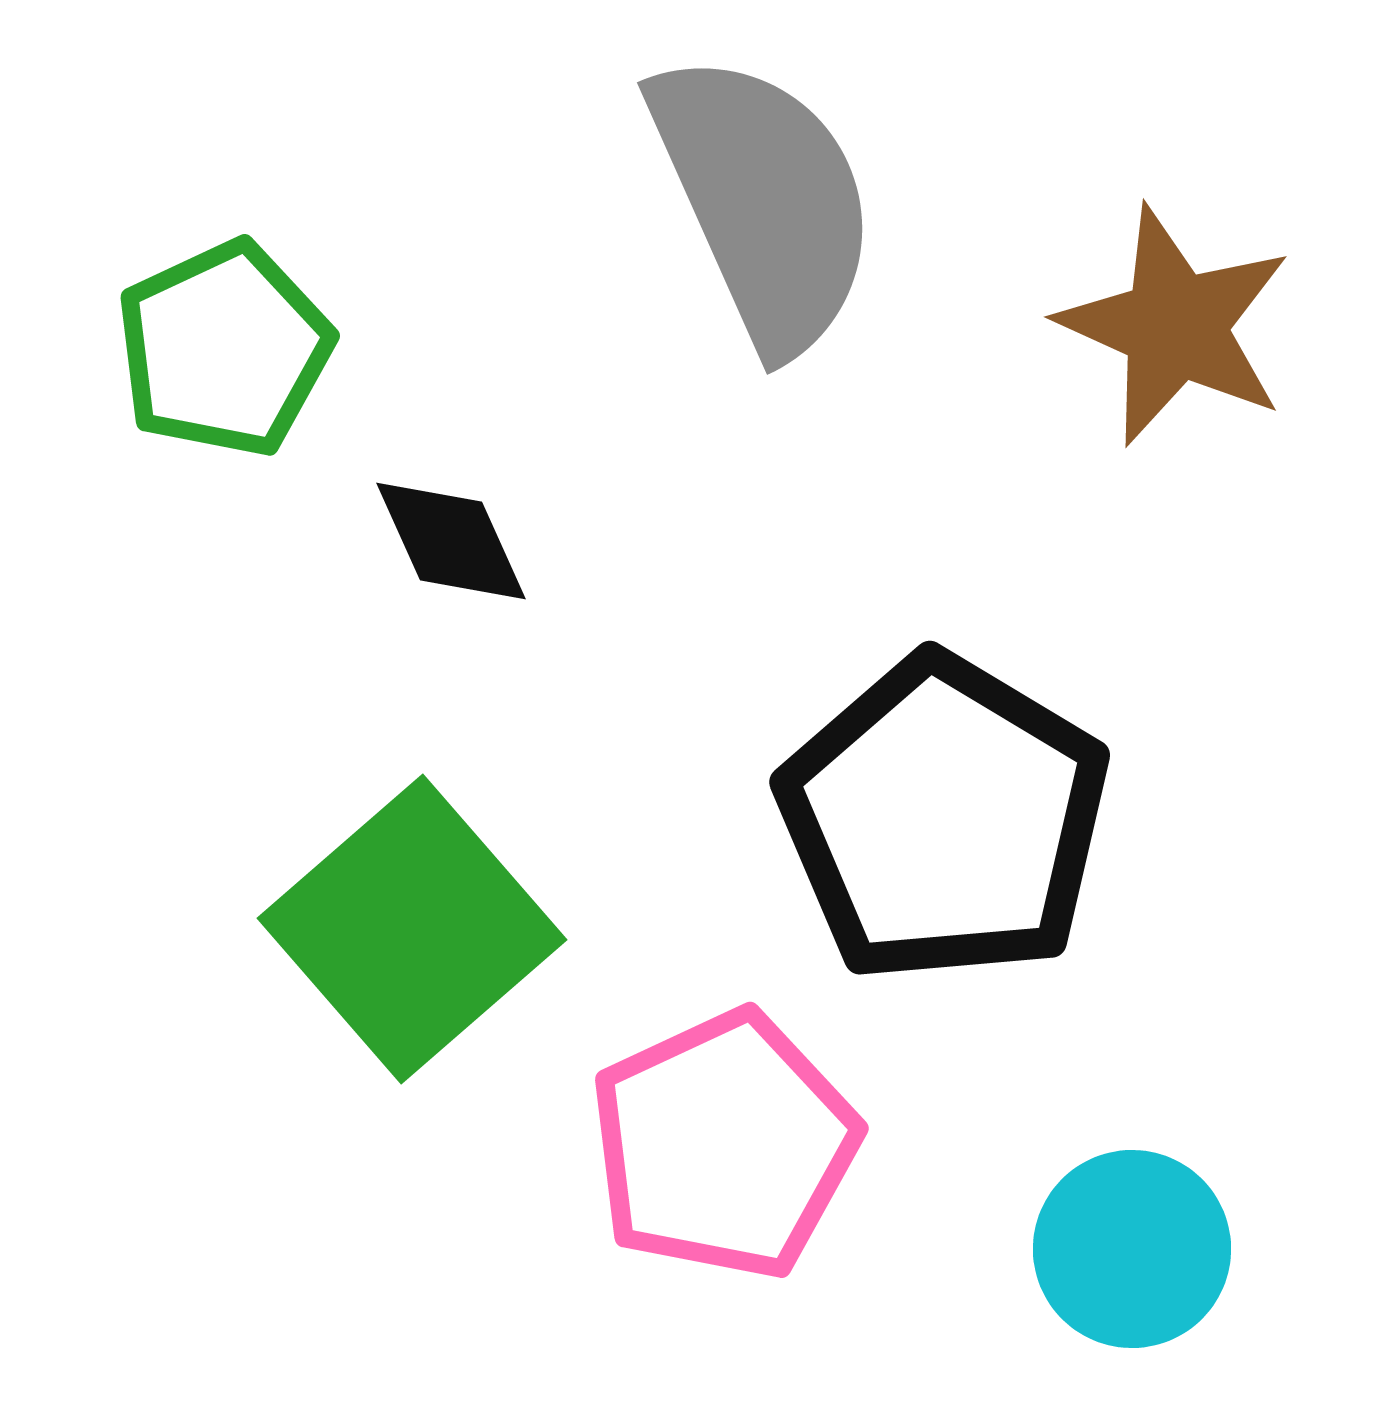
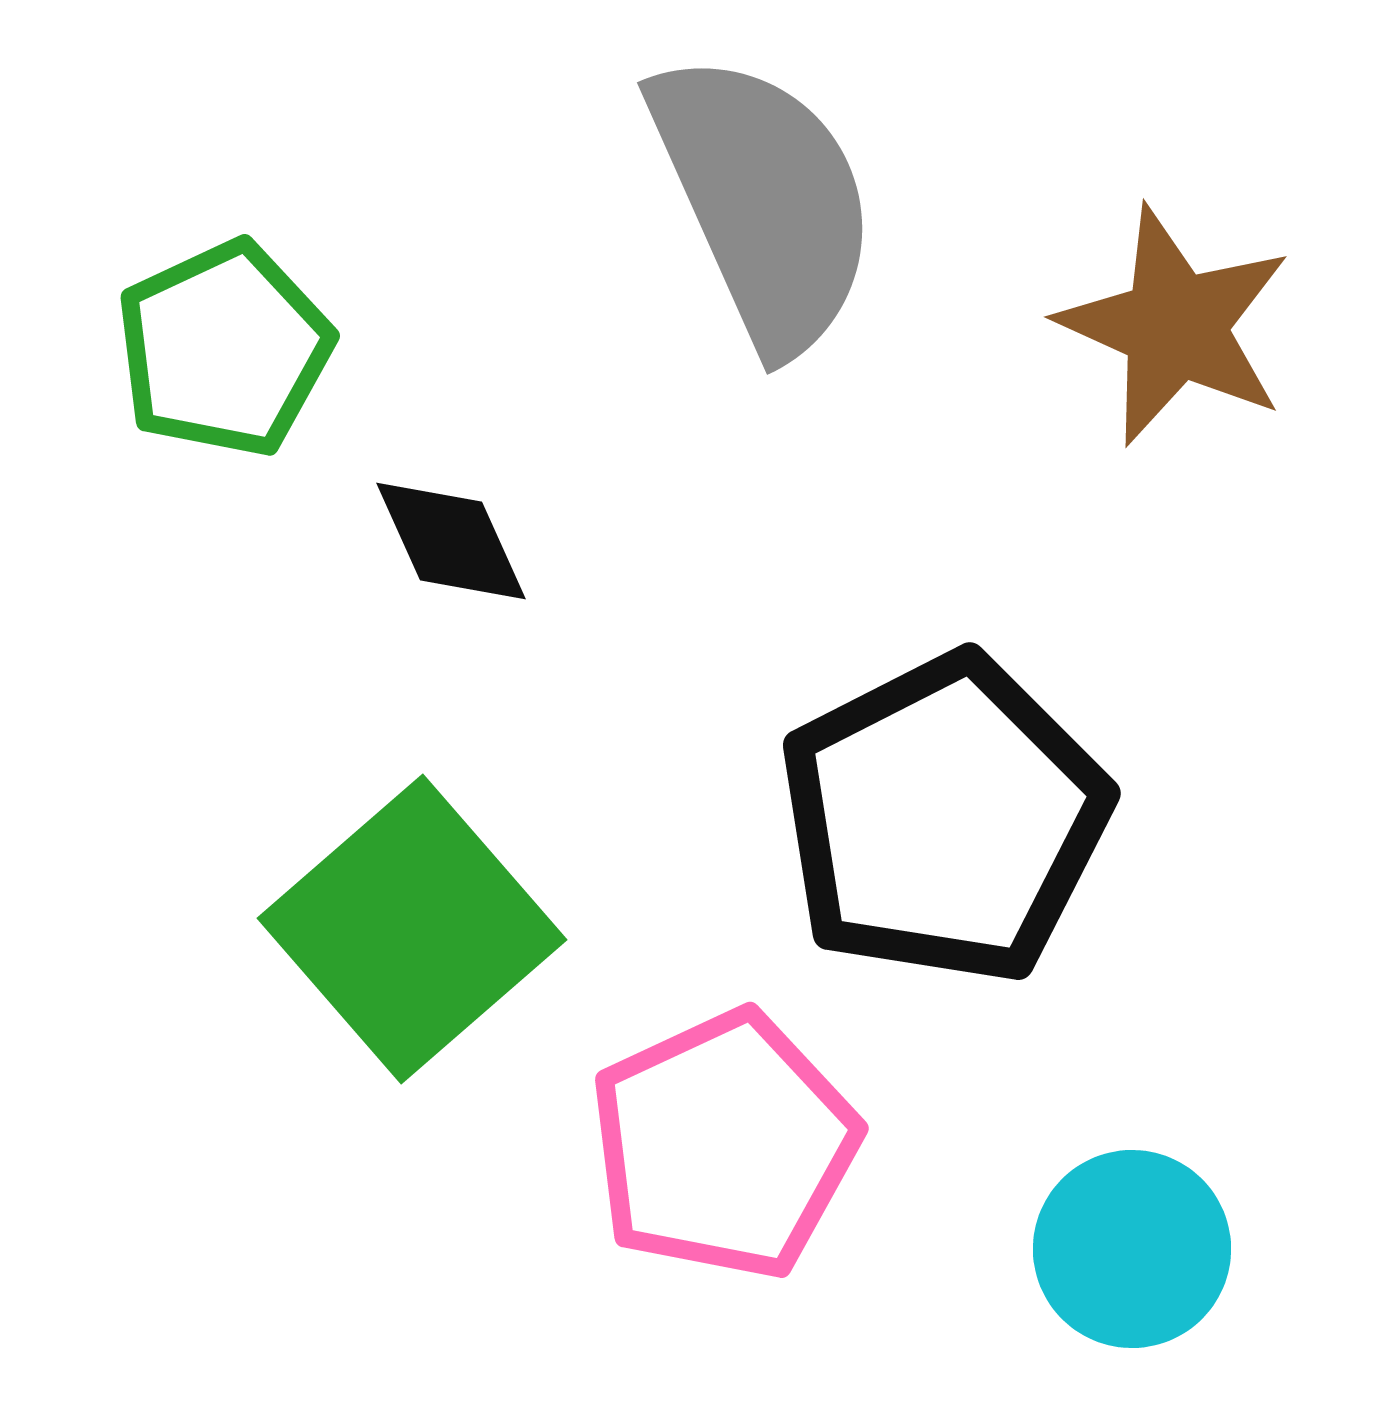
black pentagon: rotated 14 degrees clockwise
